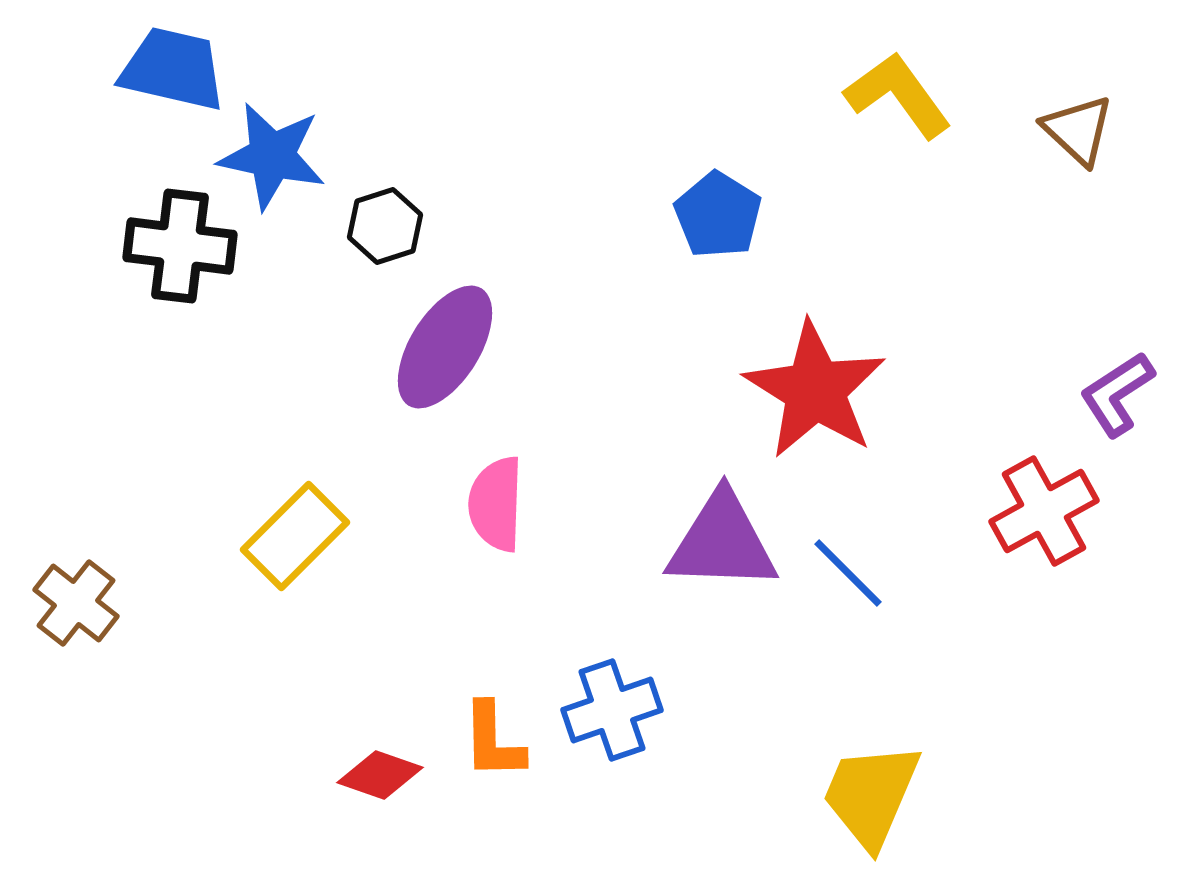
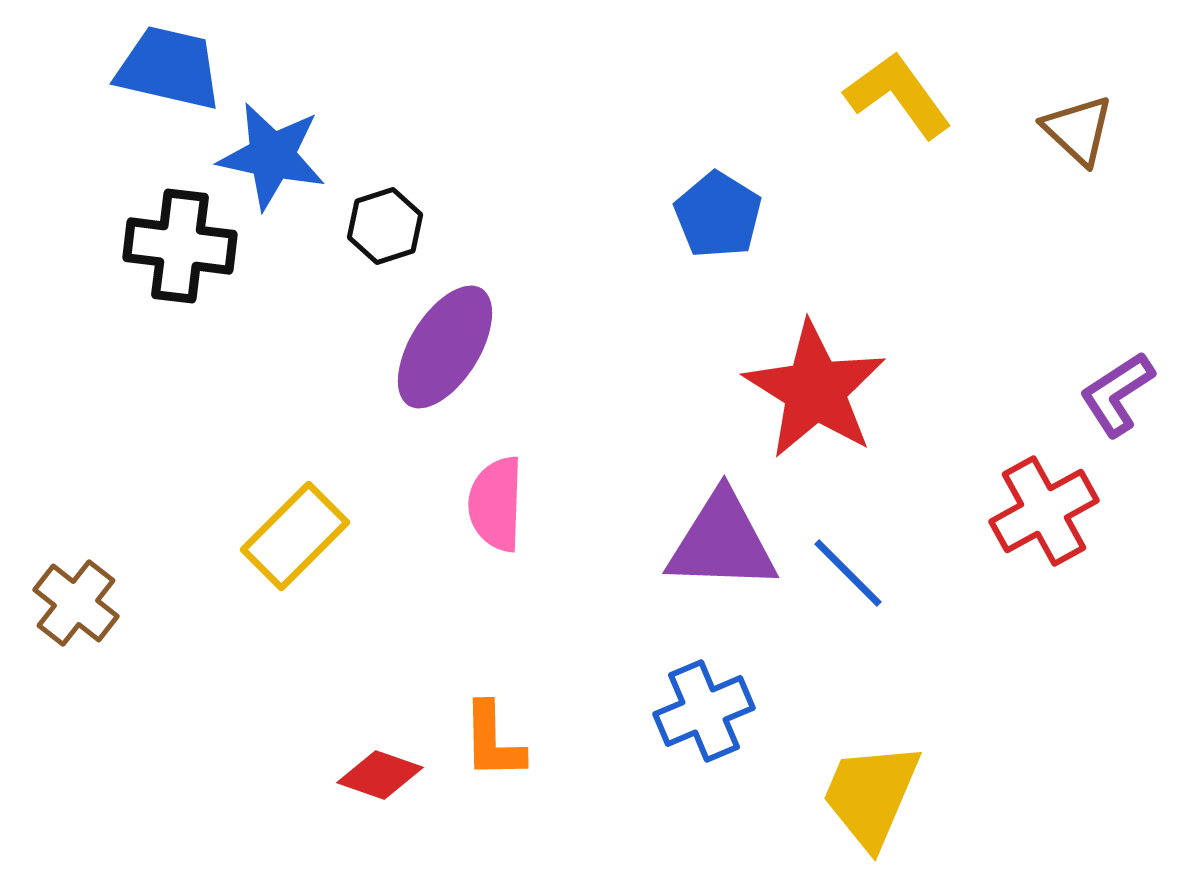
blue trapezoid: moved 4 px left, 1 px up
blue cross: moved 92 px right, 1 px down; rotated 4 degrees counterclockwise
